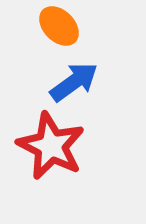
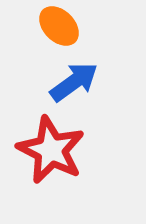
red star: moved 4 px down
